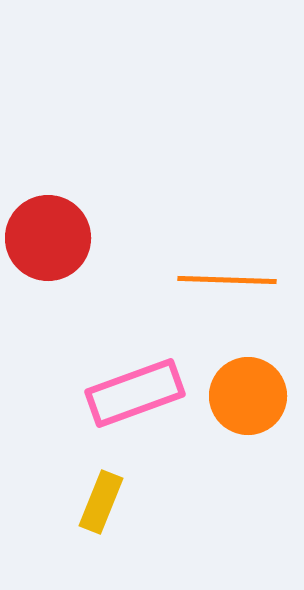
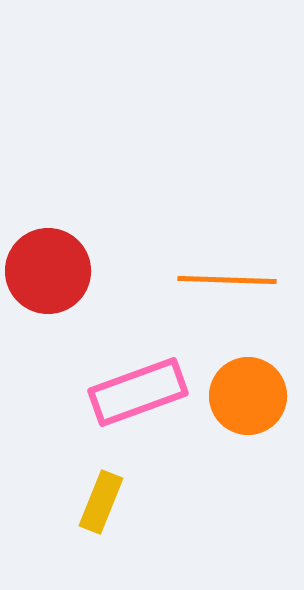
red circle: moved 33 px down
pink rectangle: moved 3 px right, 1 px up
